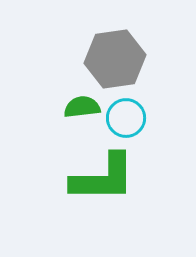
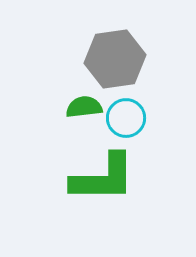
green semicircle: moved 2 px right
